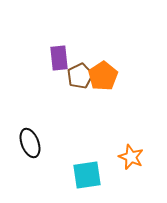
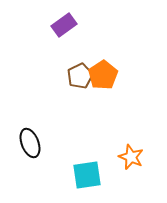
purple rectangle: moved 5 px right, 33 px up; rotated 60 degrees clockwise
orange pentagon: moved 1 px up
